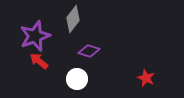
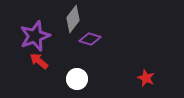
purple diamond: moved 1 px right, 12 px up
